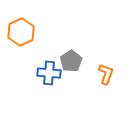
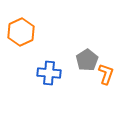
gray pentagon: moved 16 px right, 1 px up
